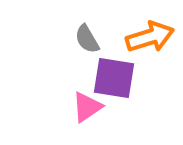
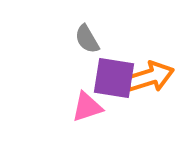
orange arrow: moved 40 px down
pink triangle: rotated 16 degrees clockwise
